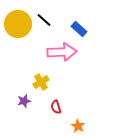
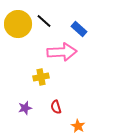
black line: moved 1 px down
yellow cross: moved 5 px up; rotated 21 degrees clockwise
purple star: moved 1 px right, 7 px down
